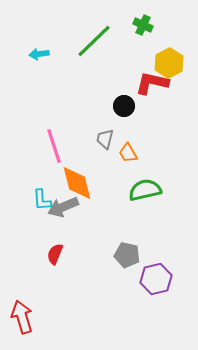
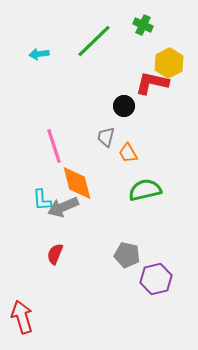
gray trapezoid: moved 1 px right, 2 px up
